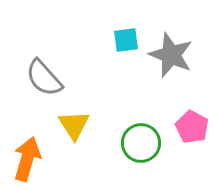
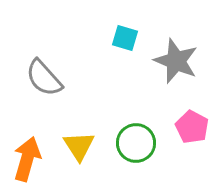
cyan square: moved 1 px left, 2 px up; rotated 24 degrees clockwise
gray star: moved 5 px right, 6 px down
yellow triangle: moved 5 px right, 21 px down
green circle: moved 5 px left
